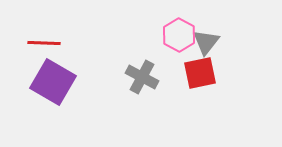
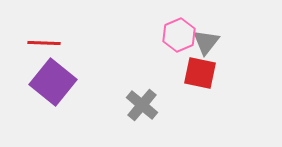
pink hexagon: rotated 8 degrees clockwise
red square: rotated 24 degrees clockwise
gray cross: moved 28 px down; rotated 12 degrees clockwise
purple square: rotated 9 degrees clockwise
